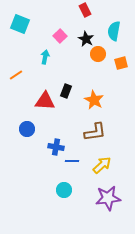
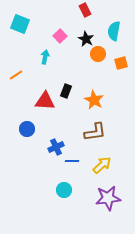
blue cross: rotated 35 degrees counterclockwise
